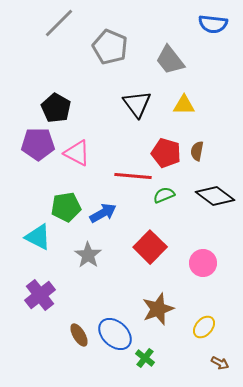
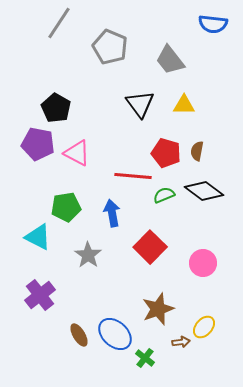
gray line: rotated 12 degrees counterclockwise
black triangle: moved 3 px right
purple pentagon: rotated 12 degrees clockwise
black diamond: moved 11 px left, 5 px up
blue arrow: moved 9 px right; rotated 72 degrees counterclockwise
brown arrow: moved 39 px left, 21 px up; rotated 36 degrees counterclockwise
